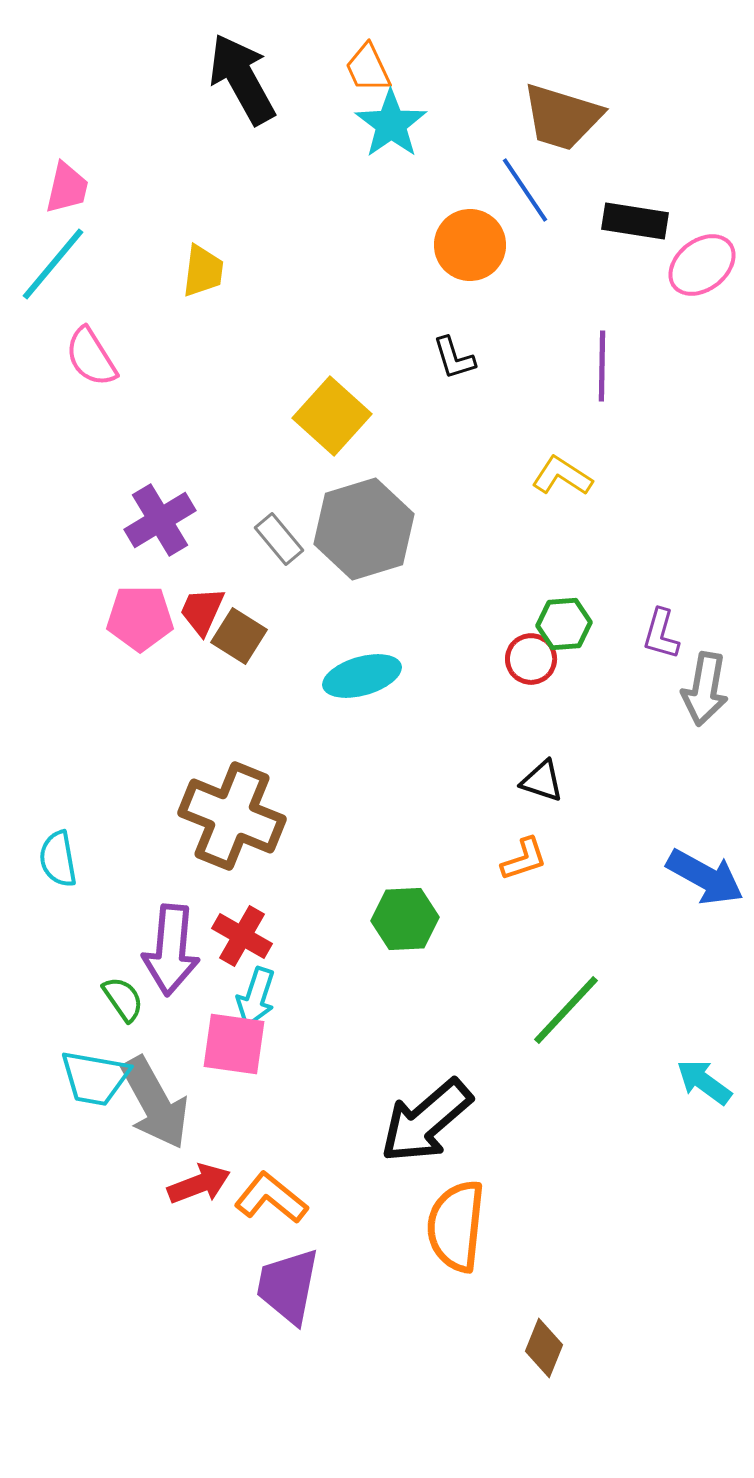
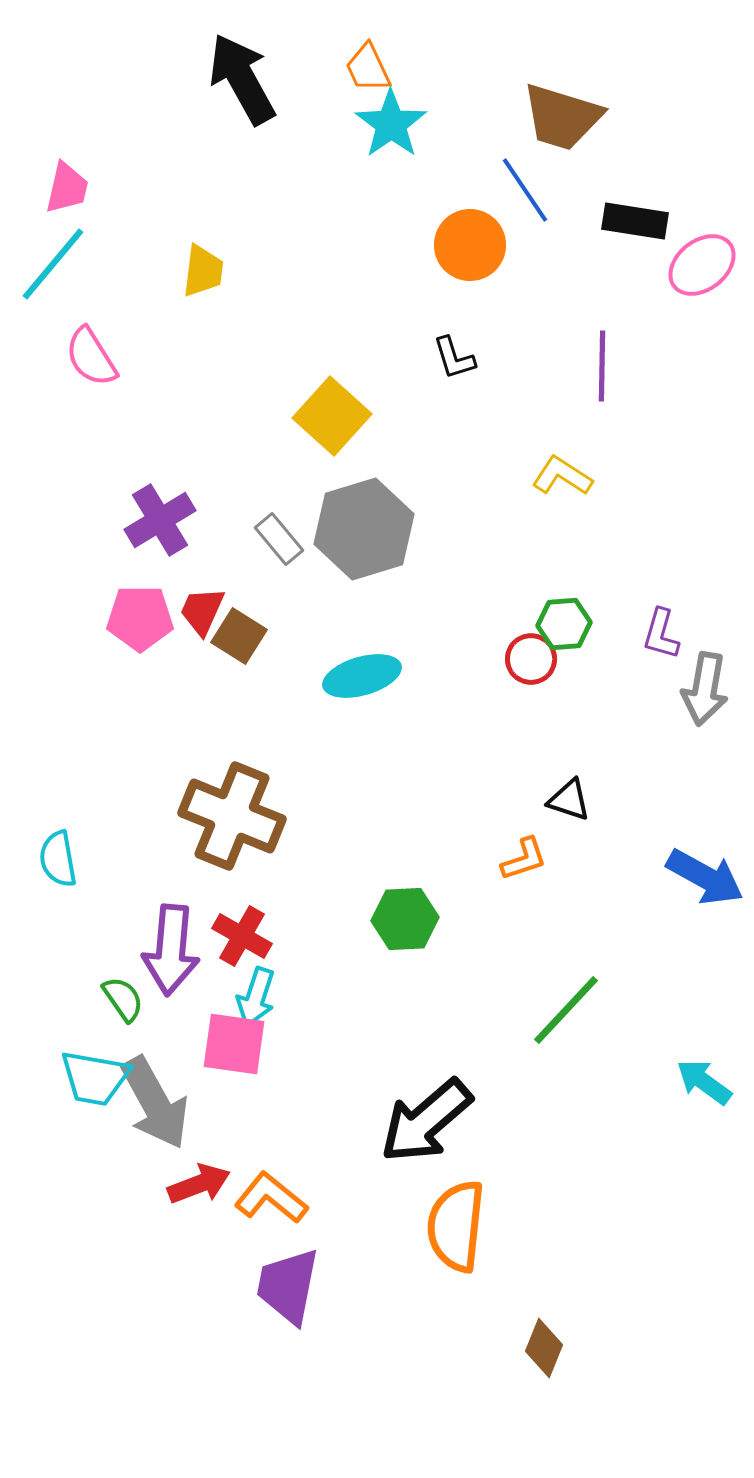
black triangle at (542, 781): moved 27 px right, 19 px down
